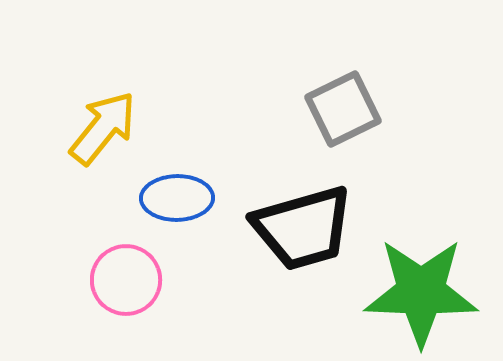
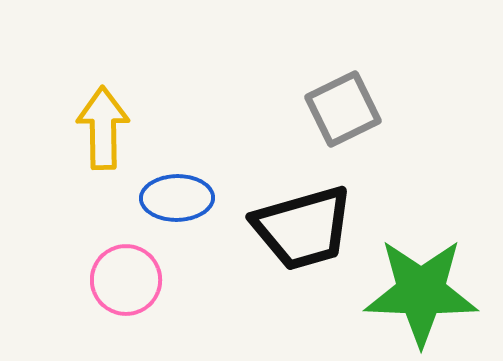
yellow arrow: rotated 40 degrees counterclockwise
